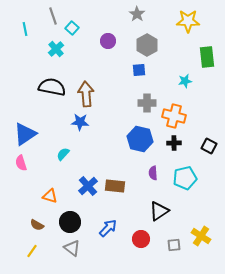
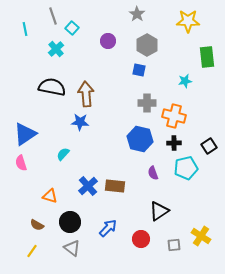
blue square: rotated 16 degrees clockwise
black square: rotated 28 degrees clockwise
purple semicircle: rotated 16 degrees counterclockwise
cyan pentagon: moved 1 px right, 10 px up
